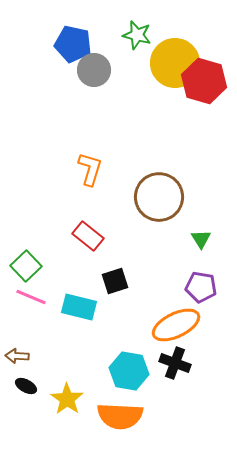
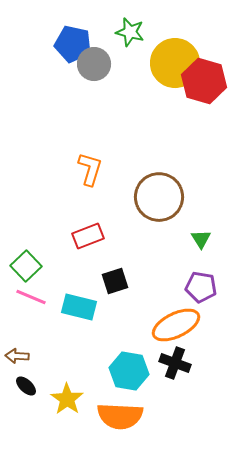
green star: moved 7 px left, 3 px up
gray circle: moved 6 px up
red rectangle: rotated 60 degrees counterclockwise
black ellipse: rotated 15 degrees clockwise
